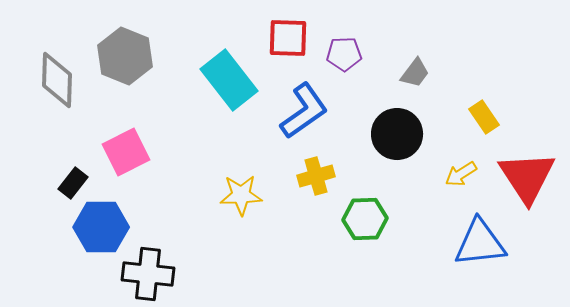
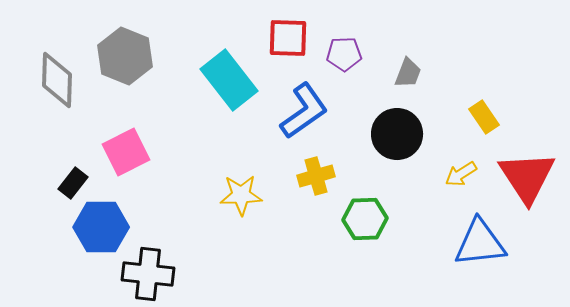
gray trapezoid: moved 7 px left; rotated 16 degrees counterclockwise
